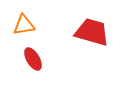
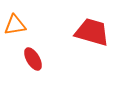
orange triangle: moved 9 px left
